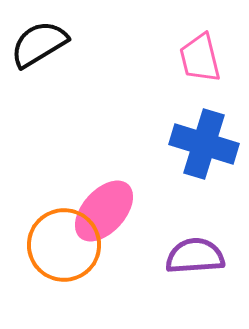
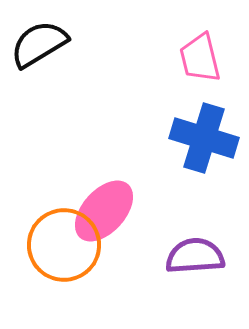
blue cross: moved 6 px up
